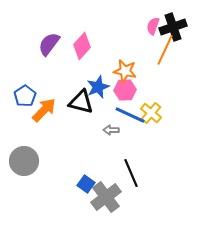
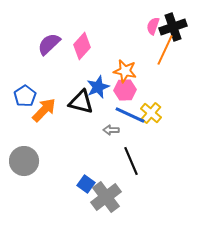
purple semicircle: rotated 10 degrees clockwise
black line: moved 12 px up
